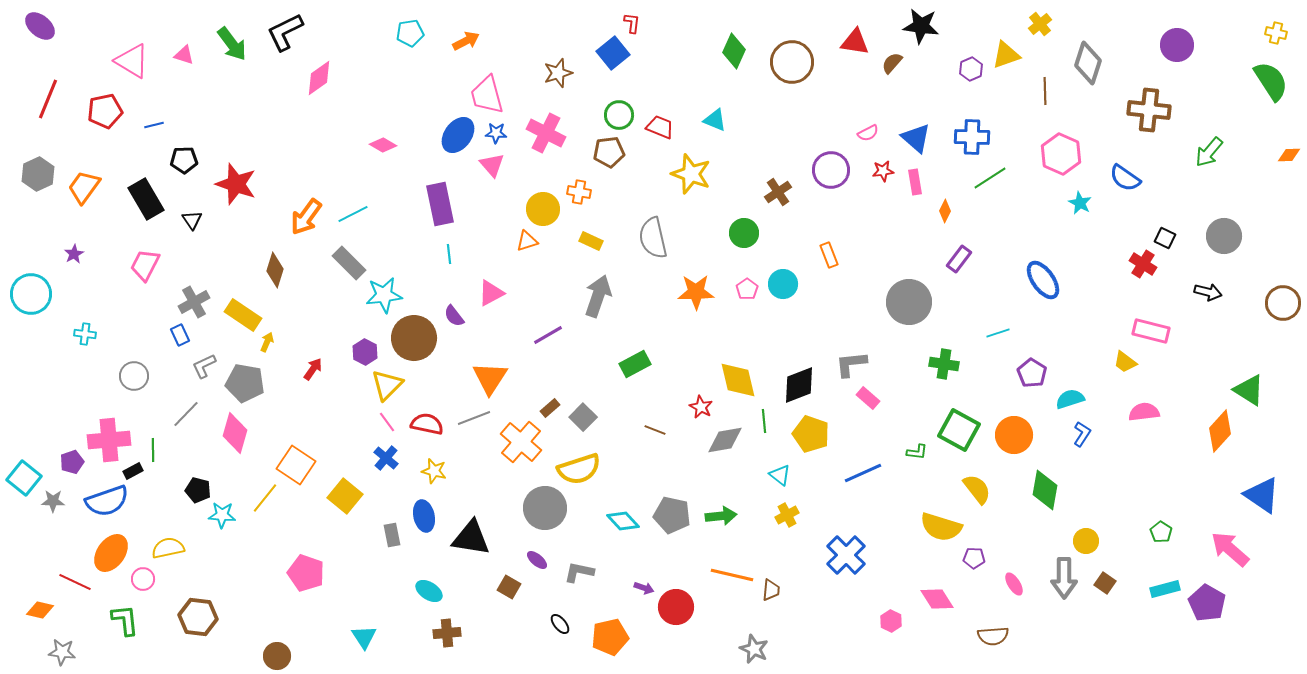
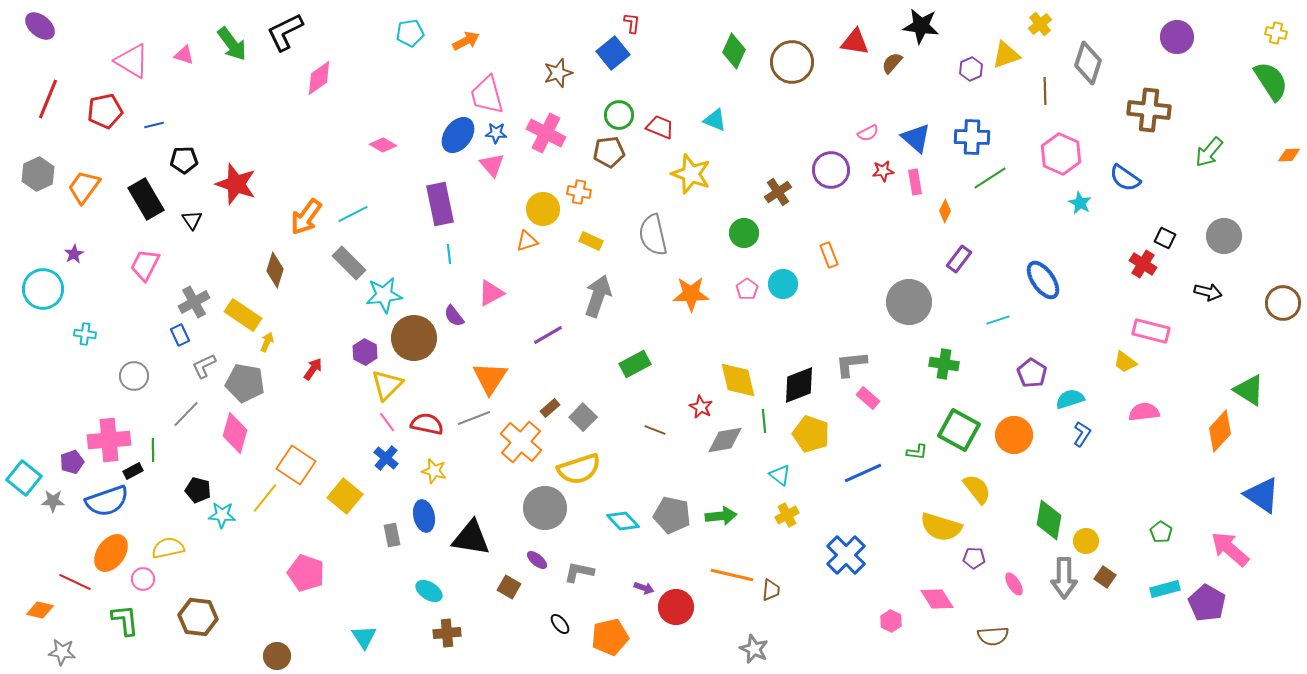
purple circle at (1177, 45): moved 8 px up
gray semicircle at (653, 238): moved 3 px up
orange star at (696, 292): moved 5 px left, 2 px down
cyan circle at (31, 294): moved 12 px right, 5 px up
cyan line at (998, 333): moved 13 px up
green diamond at (1045, 490): moved 4 px right, 30 px down
brown square at (1105, 583): moved 6 px up
